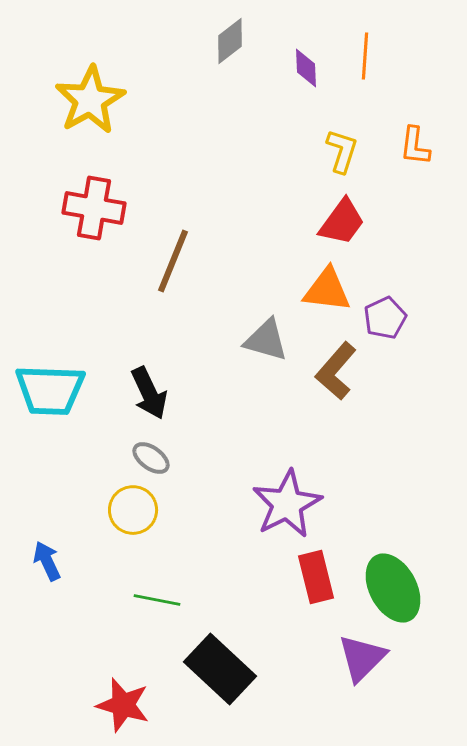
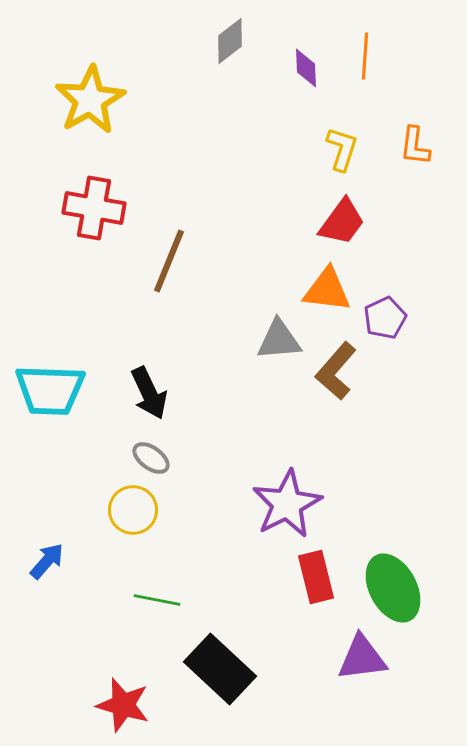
yellow L-shape: moved 2 px up
brown line: moved 4 px left
gray triangle: moved 13 px right; rotated 21 degrees counterclockwise
blue arrow: rotated 66 degrees clockwise
purple triangle: rotated 38 degrees clockwise
